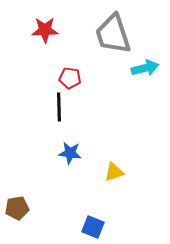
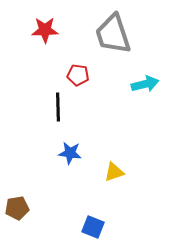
cyan arrow: moved 16 px down
red pentagon: moved 8 px right, 3 px up
black line: moved 1 px left
